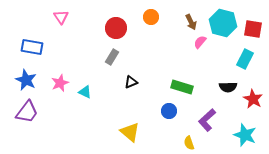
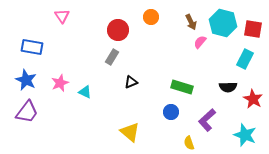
pink triangle: moved 1 px right, 1 px up
red circle: moved 2 px right, 2 px down
blue circle: moved 2 px right, 1 px down
